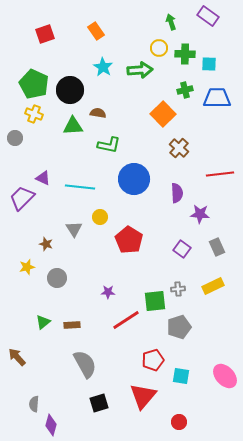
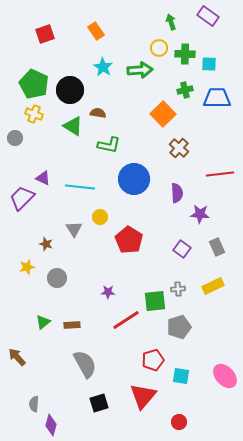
green triangle at (73, 126): rotated 35 degrees clockwise
